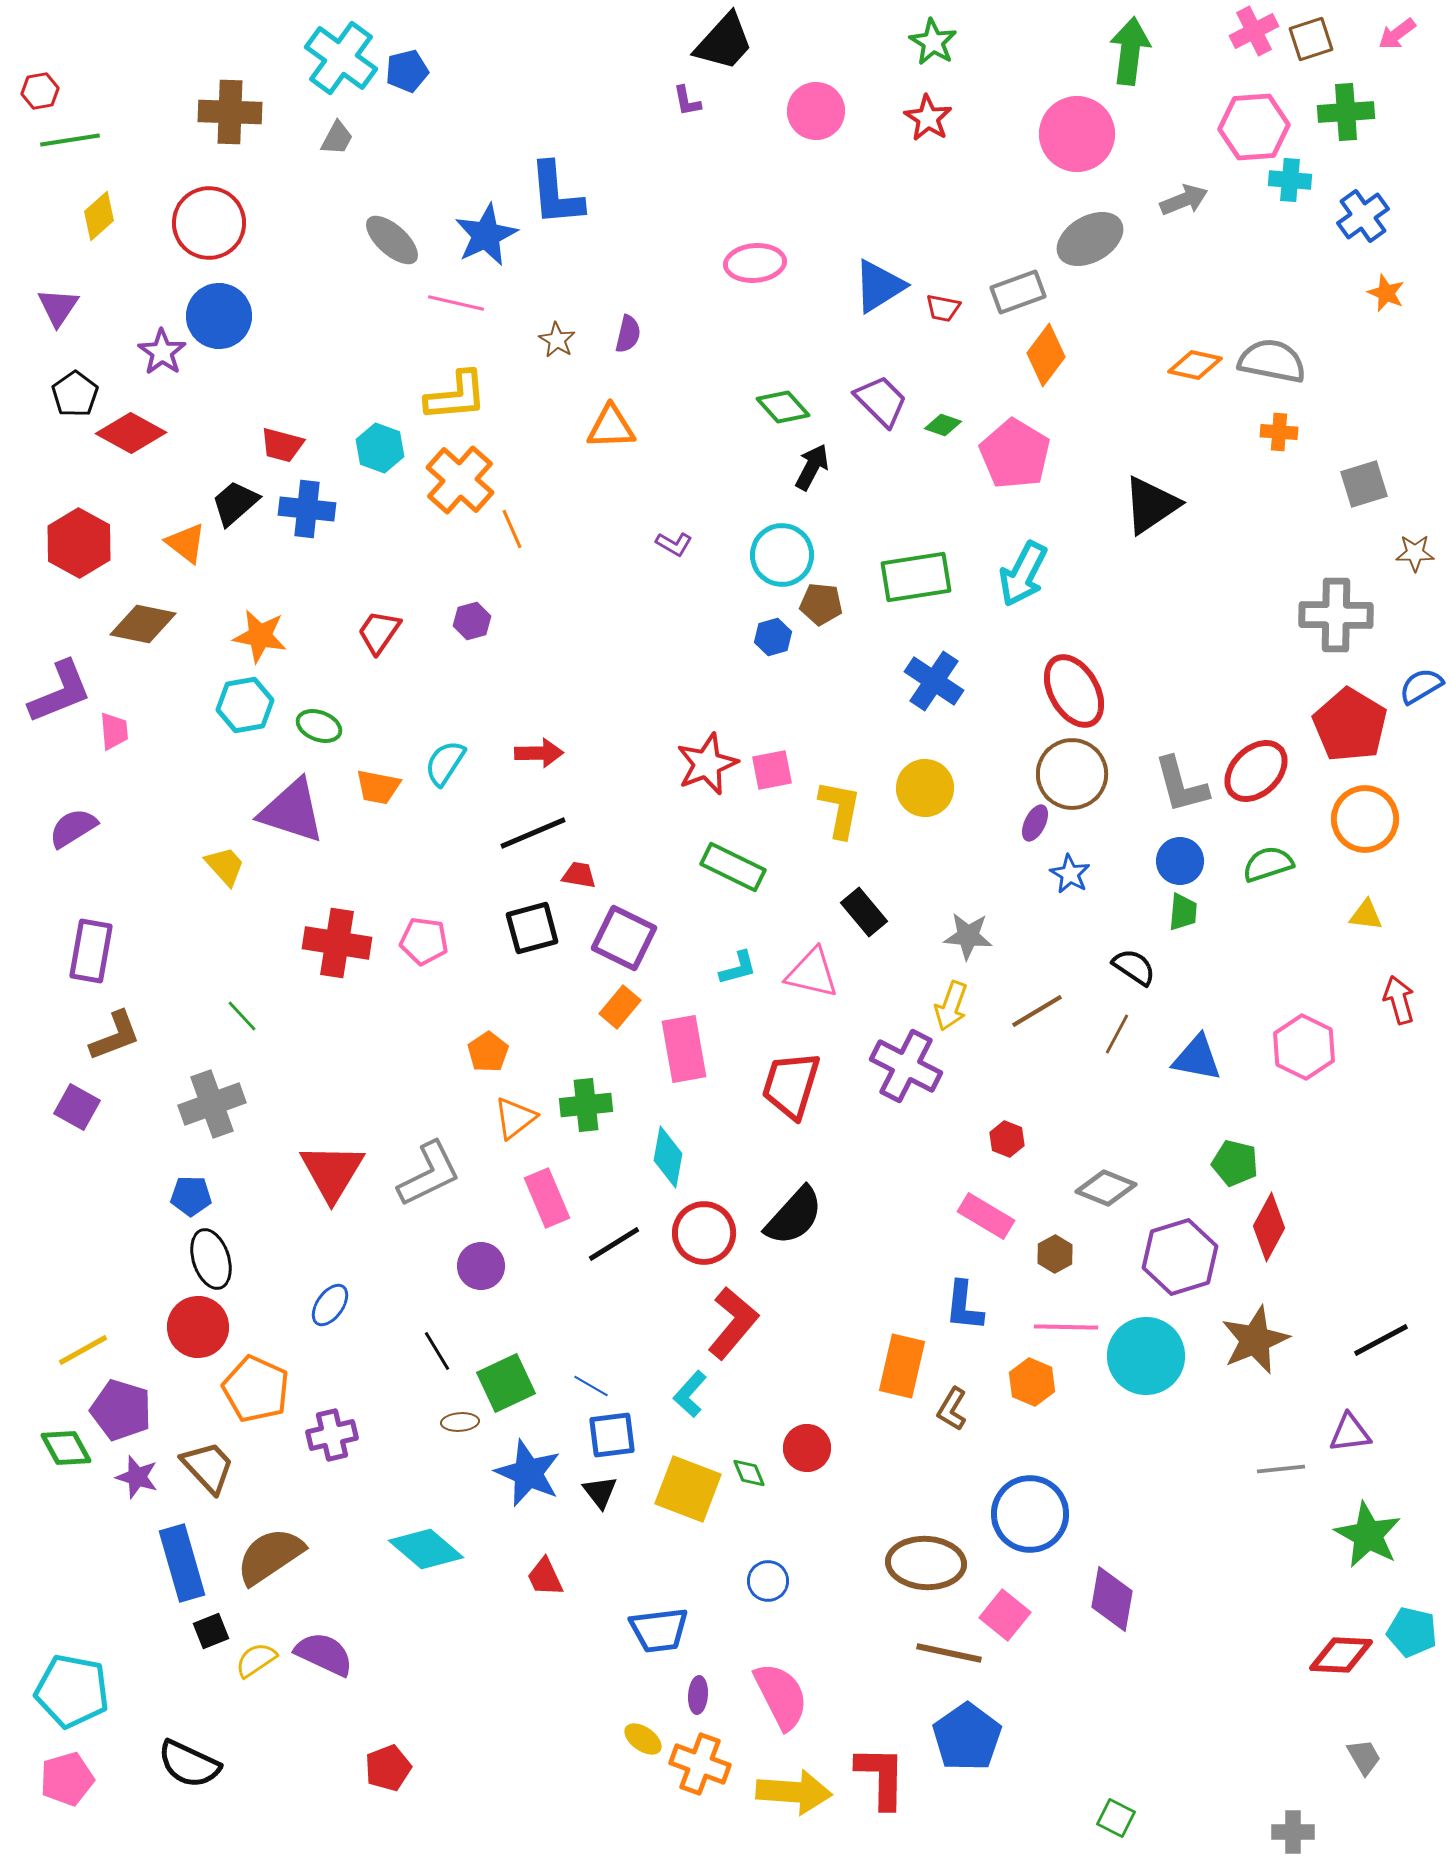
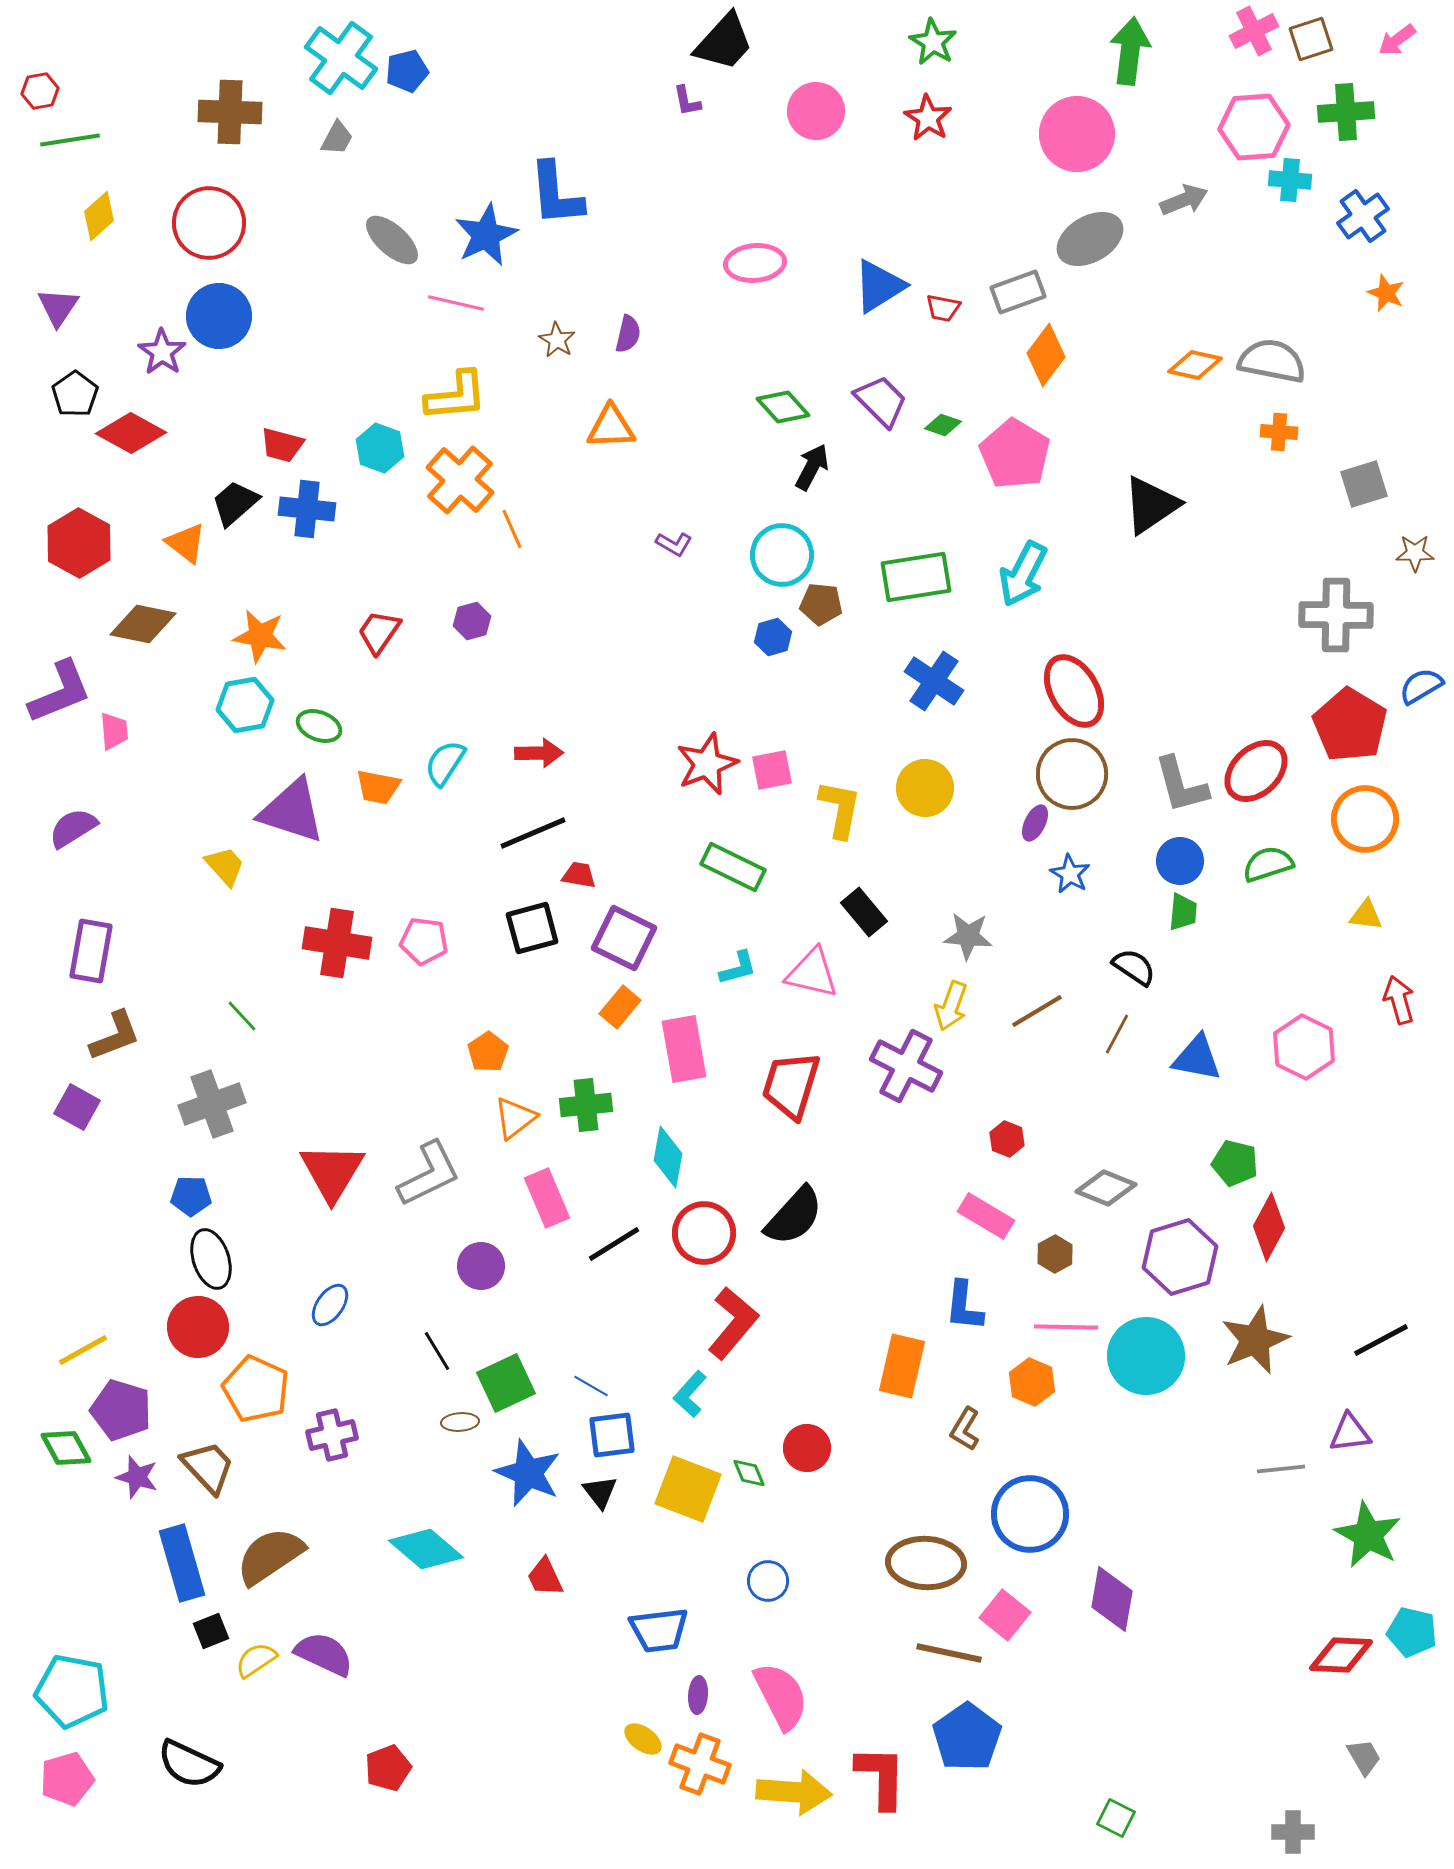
pink arrow at (1397, 34): moved 6 px down
brown L-shape at (952, 1409): moved 13 px right, 20 px down
